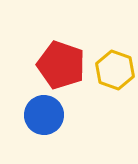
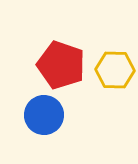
yellow hexagon: rotated 18 degrees counterclockwise
